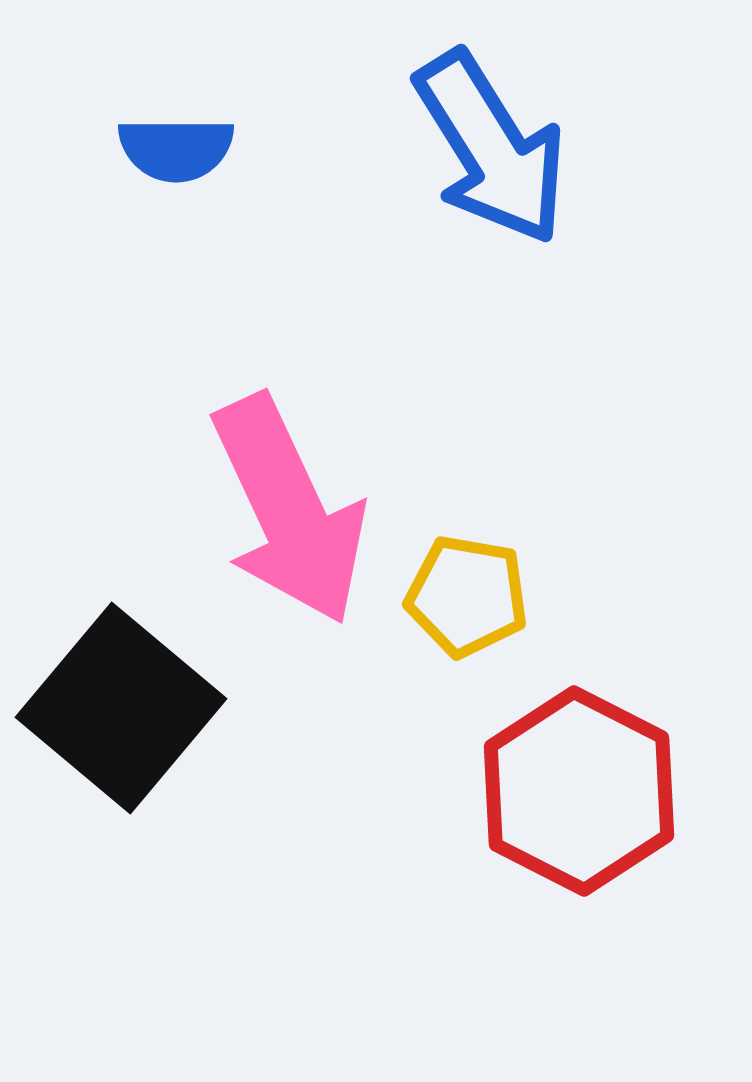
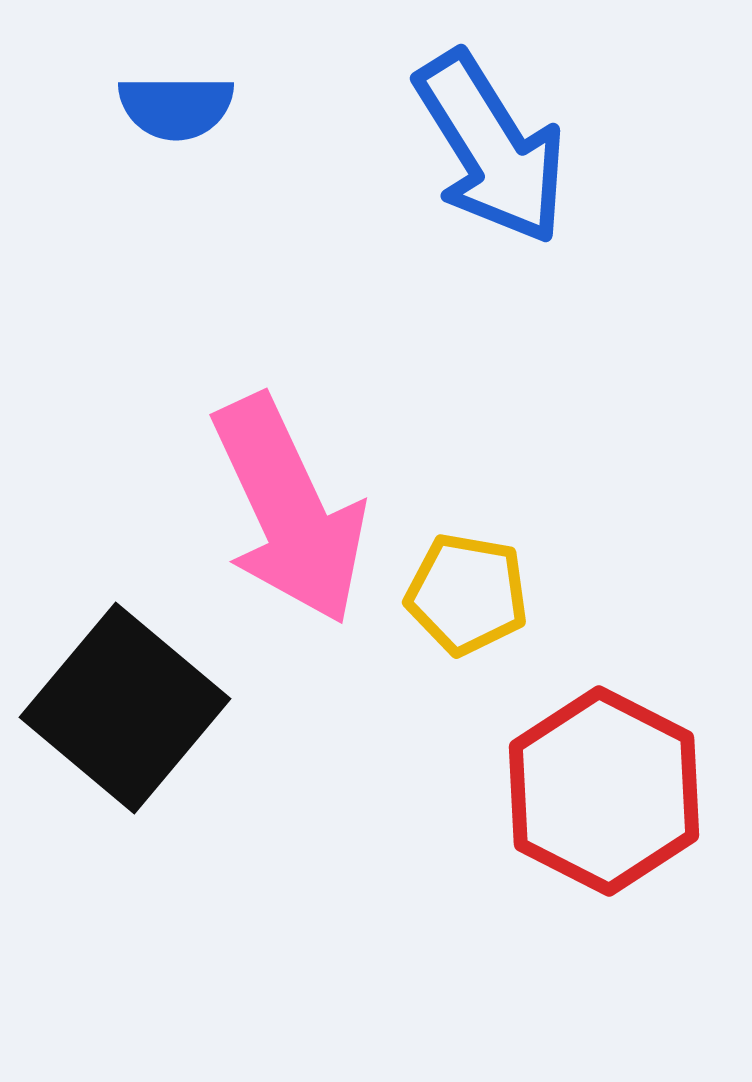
blue semicircle: moved 42 px up
yellow pentagon: moved 2 px up
black square: moved 4 px right
red hexagon: moved 25 px right
